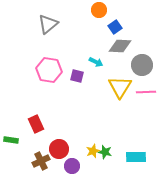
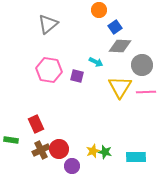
brown cross: moved 11 px up
